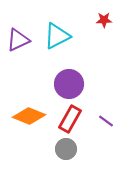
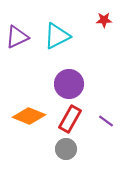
purple triangle: moved 1 px left, 3 px up
